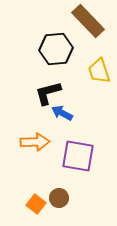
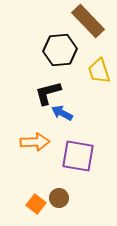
black hexagon: moved 4 px right, 1 px down
